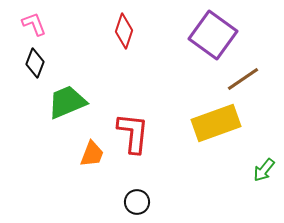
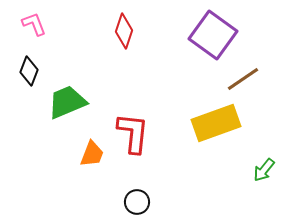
black diamond: moved 6 px left, 8 px down
